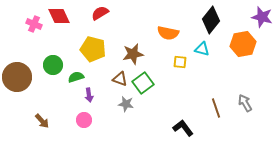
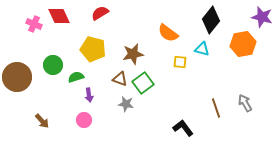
orange semicircle: rotated 25 degrees clockwise
